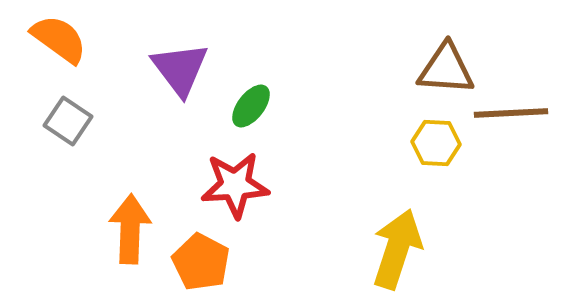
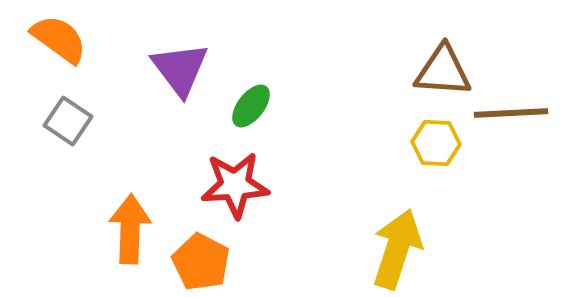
brown triangle: moved 3 px left, 2 px down
